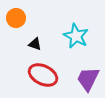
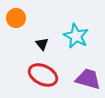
black triangle: moved 7 px right; rotated 32 degrees clockwise
purple trapezoid: rotated 80 degrees clockwise
